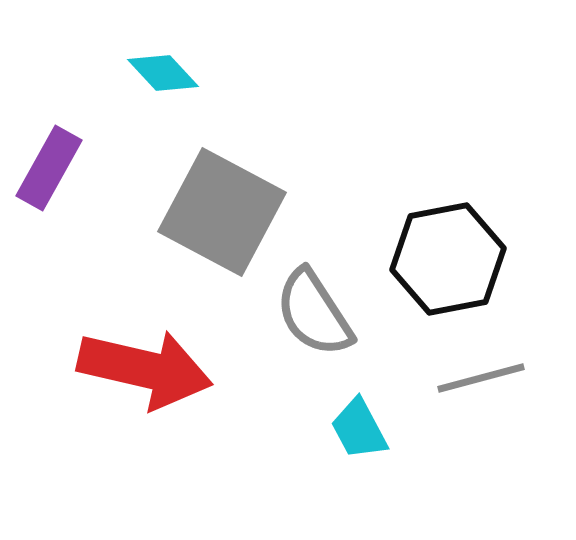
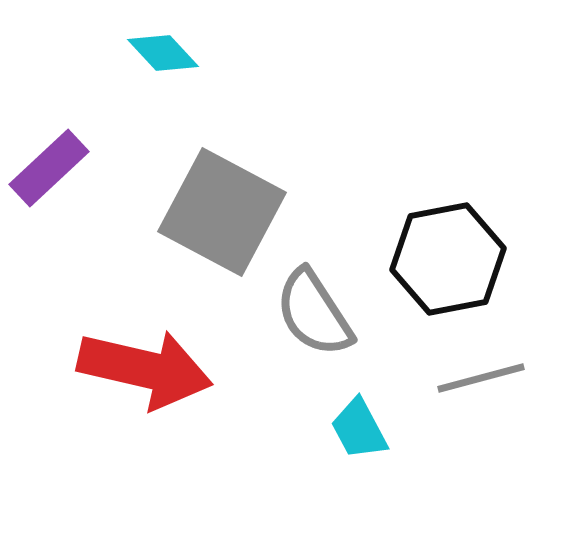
cyan diamond: moved 20 px up
purple rectangle: rotated 18 degrees clockwise
